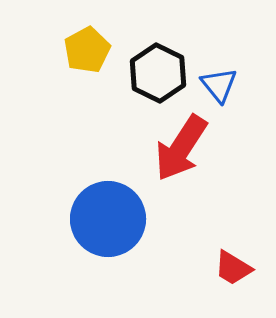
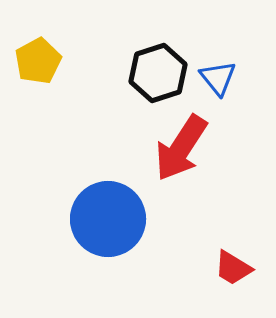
yellow pentagon: moved 49 px left, 11 px down
black hexagon: rotated 16 degrees clockwise
blue triangle: moved 1 px left, 7 px up
